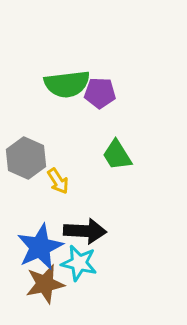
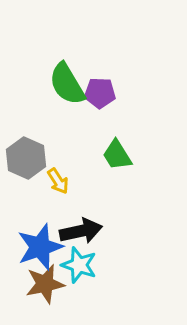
green semicircle: rotated 66 degrees clockwise
black arrow: moved 4 px left; rotated 15 degrees counterclockwise
blue star: rotated 6 degrees clockwise
cyan star: moved 2 px down; rotated 6 degrees clockwise
